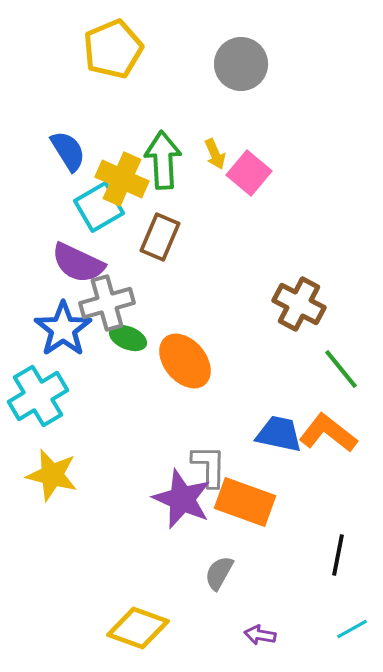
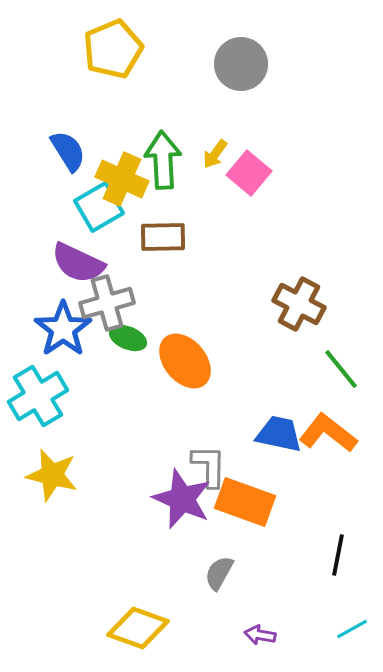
yellow arrow: rotated 60 degrees clockwise
brown rectangle: moved 3 px right; rotated 66 degrees clockwise
